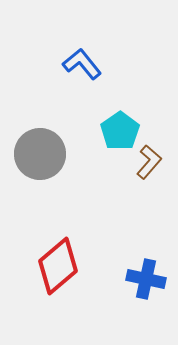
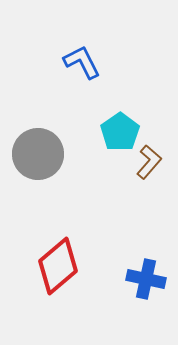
blue L-shape: moved 2 px up; rotated 12 degrees clockwise
cyan pentagon: moved 1 px down
gray circle: moved 2 px left
